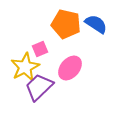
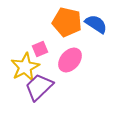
orange pentagon: moved 1 px right, 2 px up
pink ellipse: moved 8 px up
